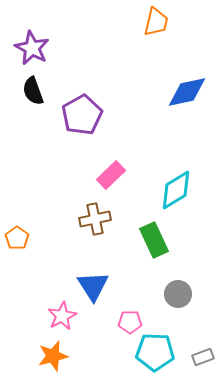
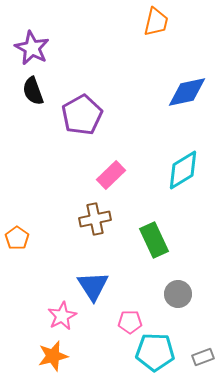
cyan diamond: moved 7 px right, 20 px up
